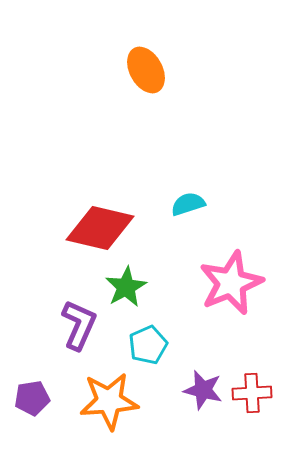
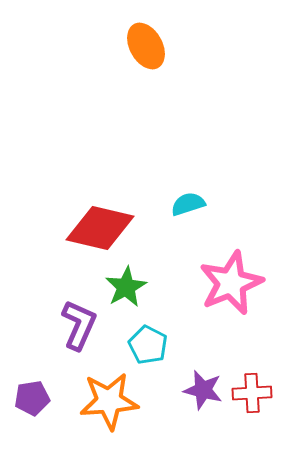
orange ellipse: moved 24 px up
cyan pentagon: rotated 21 degrees counterclockwise
